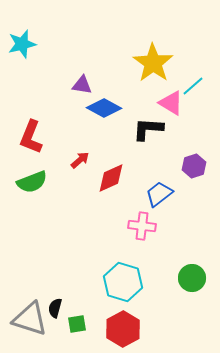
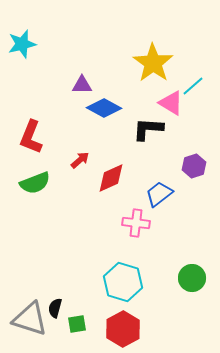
purple triangle: rotated 10 degrees counterclockwise
green semicircle: moved 3 px right, 1 px down
pink cross: moved 6 px left, 3 px up
